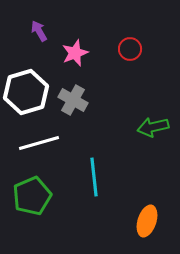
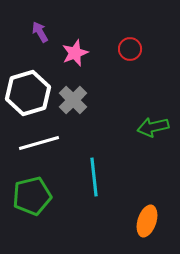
purple arrow: moved 1 px right, 1 px down
white hexagon: moved 2 px right, 1 px down
gray cross: rotated 16 degrees clockwise
green pentagon: rotated 9 degrees clockwise
